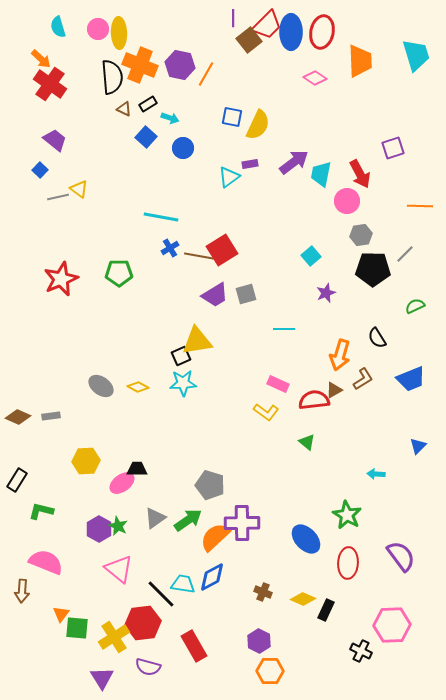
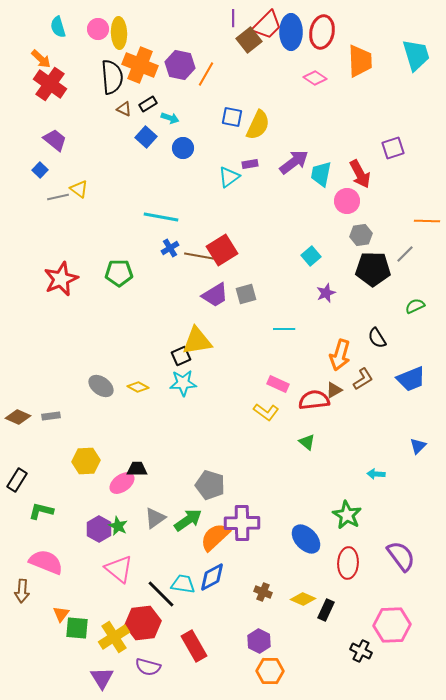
orange line at (420, 206): moved 7 px right, 15 px down
